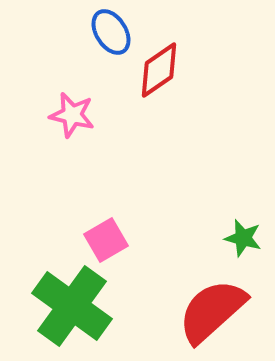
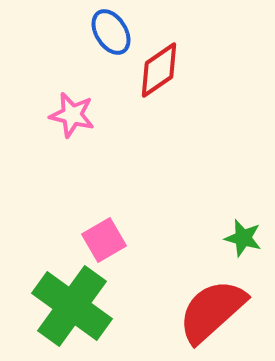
pink square: moved 2 px left
